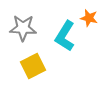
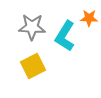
orange star: rotated 12 degrees counterclockwise
gray star: moved 9 px right, 1 px up
